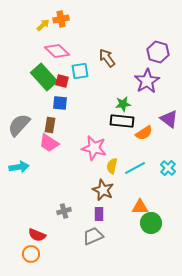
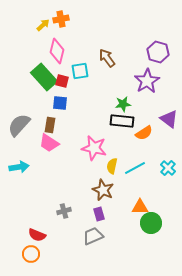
pink diamond: rotated 60 degrees clockwise
purple rectangle: rotated 16 degrees counterclockwise
